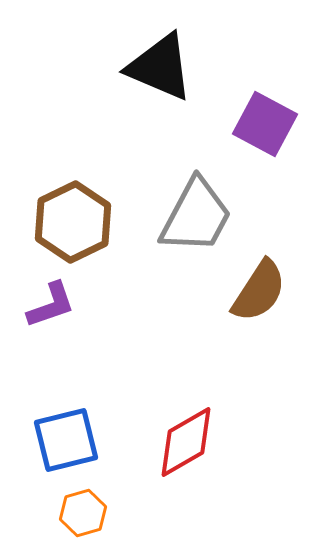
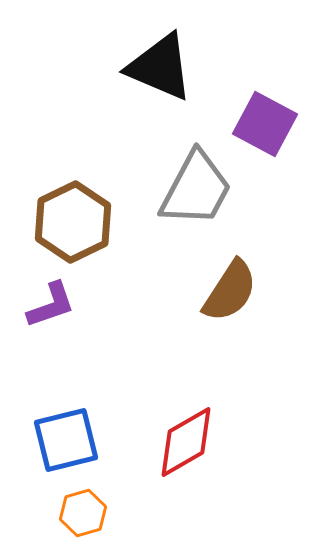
gray trapezoid: moved 27 px up
brown semicircle: moved 29 px left
